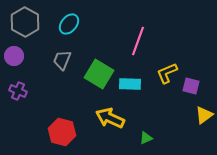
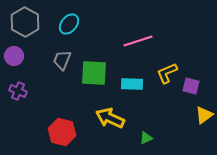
pink line: rotated 52 degrees clockwise
green square: moved 5 px left, 1 px up; rotated 28 degrees counterclockwise
cyan rectangle: moved 2 px right
